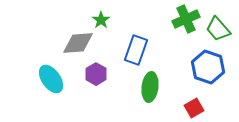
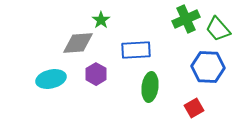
blue rectangle: rotated 68 degrees clockwise
blue hexagon: rotated 16 degrees counterclockwise
cyan ellipse: rotated 68 degrees counterclockwise
